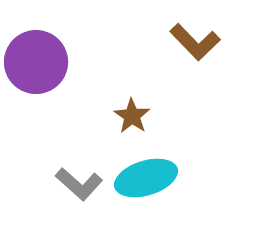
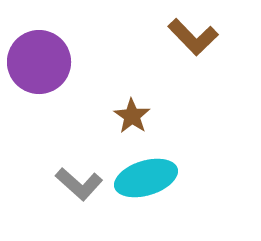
brown L-shape: moved 2 px left, 5 px up
purple circle: moved 3 px right
